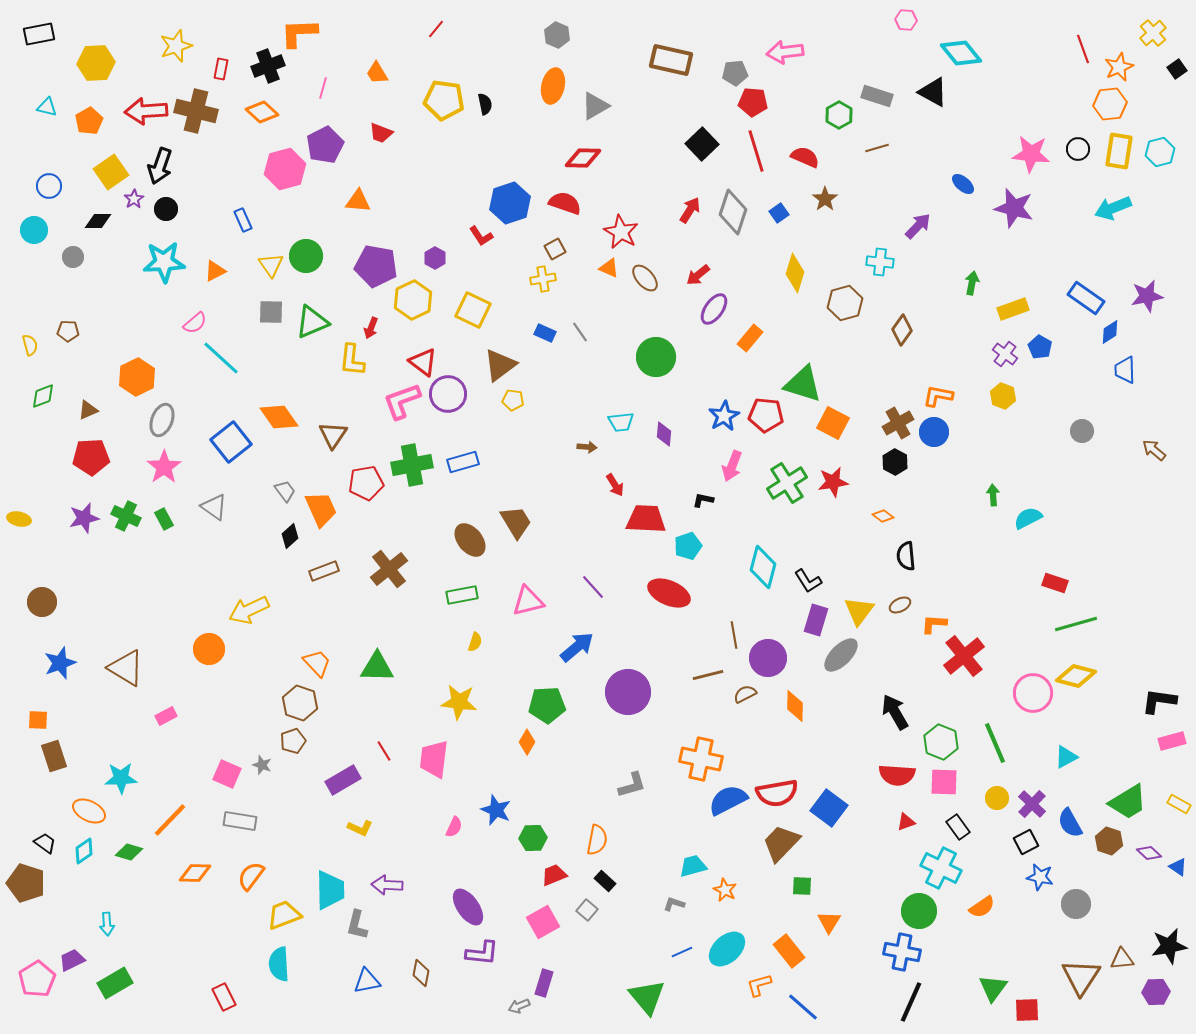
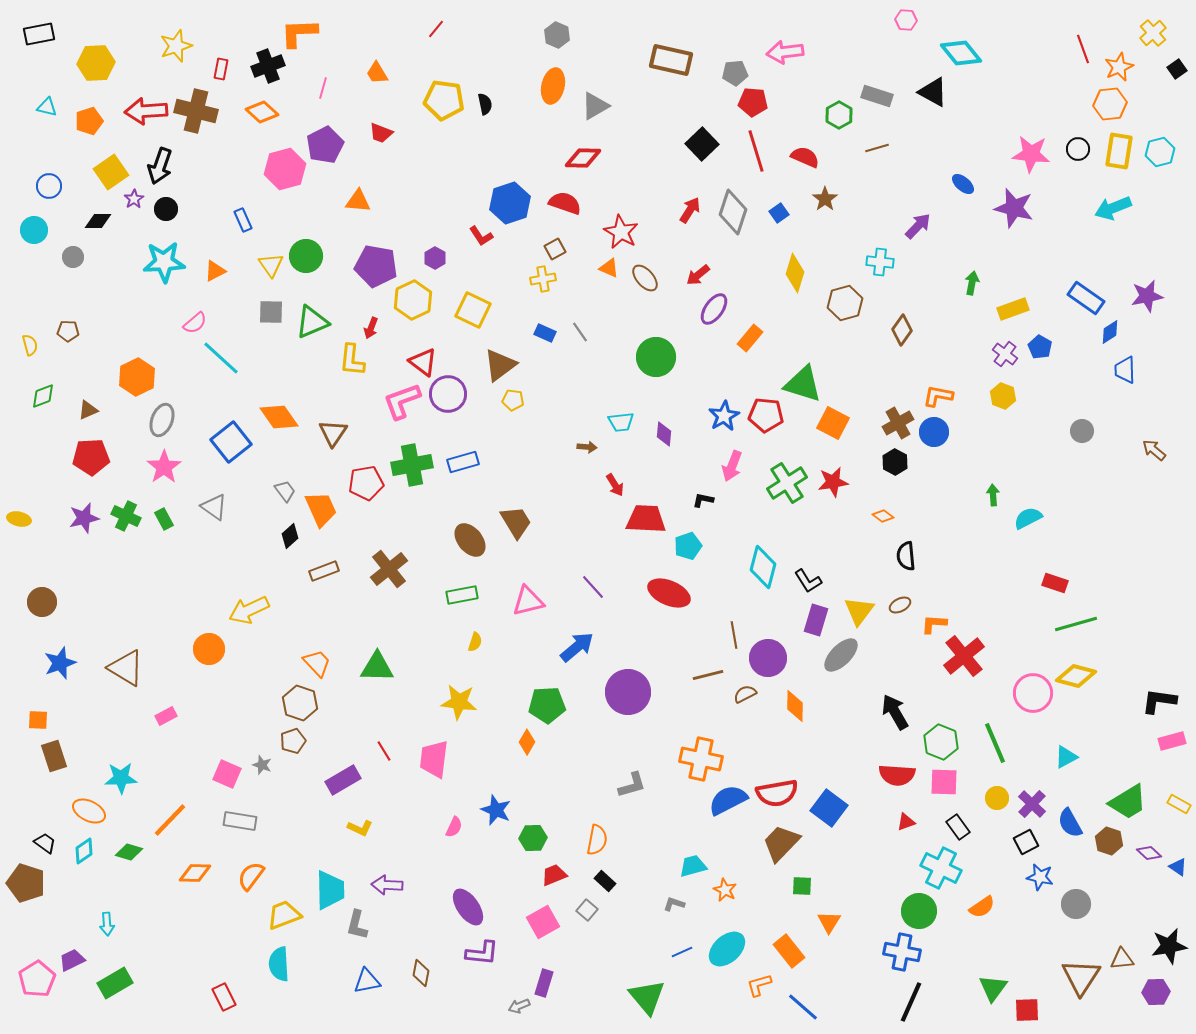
orange pentagon at (89, 121): rotated 12 degrees clockwise
brown triangle at (333, 435): moved 2 px up
